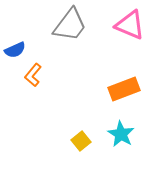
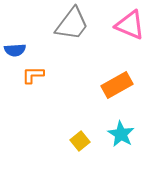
gray trapezoid: moved 2 px right, 1 px up
blue semicircle: rotated 20 degrees clockwise
orange L-shape: rotated 50 degrees clockwise
orange rectangle: moved 7 px left, 4 px up; rotated 8 degrees counterclockwise
yellow square: moved 1 px left
